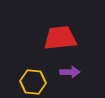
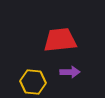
red trapezoid: moved 2 px down
